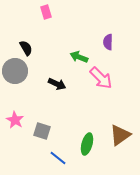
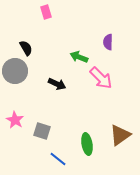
green ellipse: rotated 25 degrees counterclockwise
blue line: moved 1 px down
